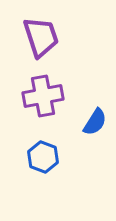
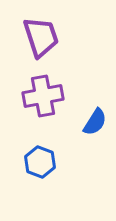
blue hexagon: moved 3 px left, 5 px down
